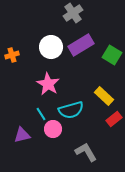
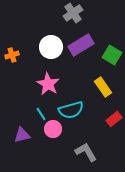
yellow rectangle: moved 1 px left, 9 px up; rotated 12 degrees clockwise
